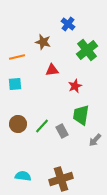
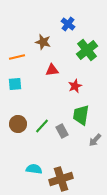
cyan semicircle: moved 11 px right, 7 px up
